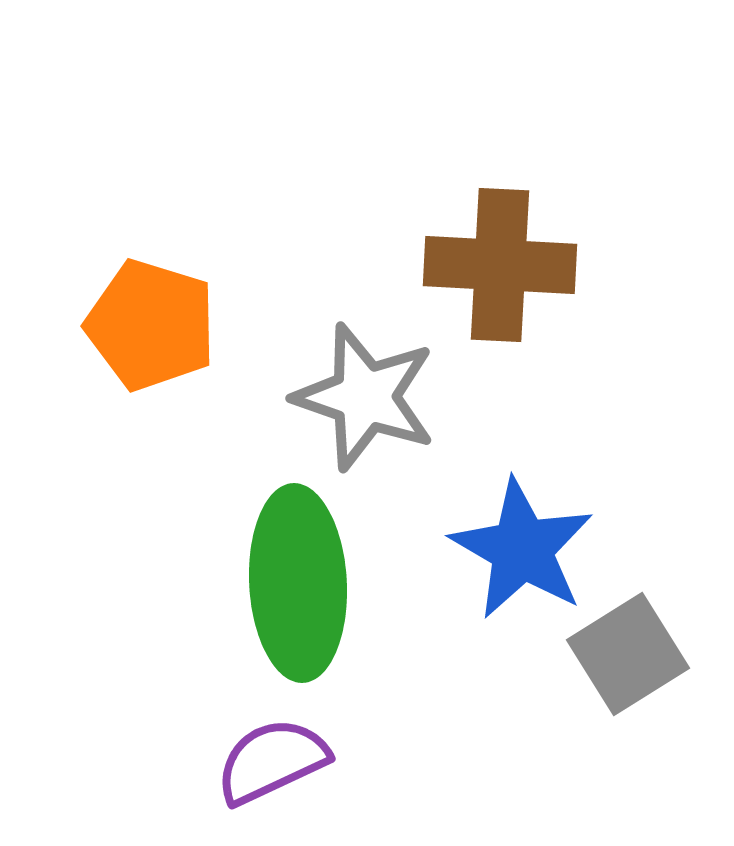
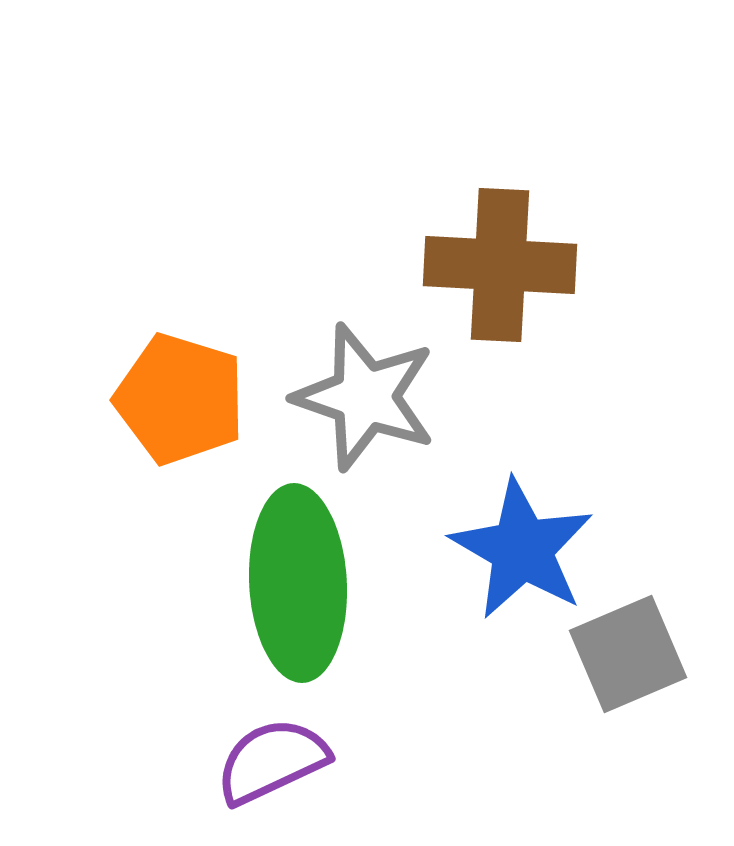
orange pentagon: moved 29 px right, 74 px down
gray square: rotated 9 degrees clockwise
